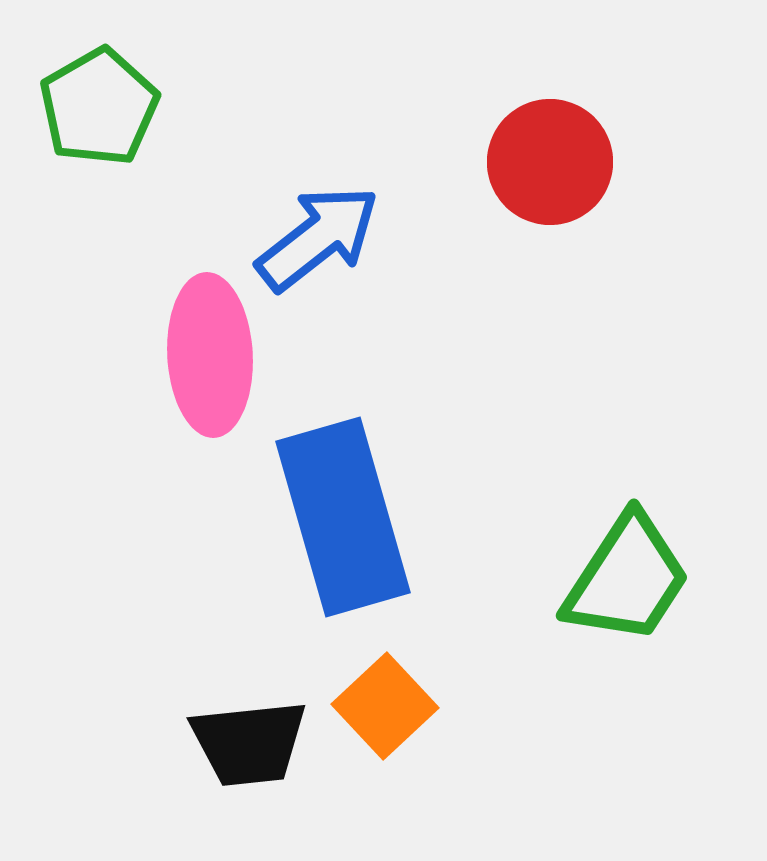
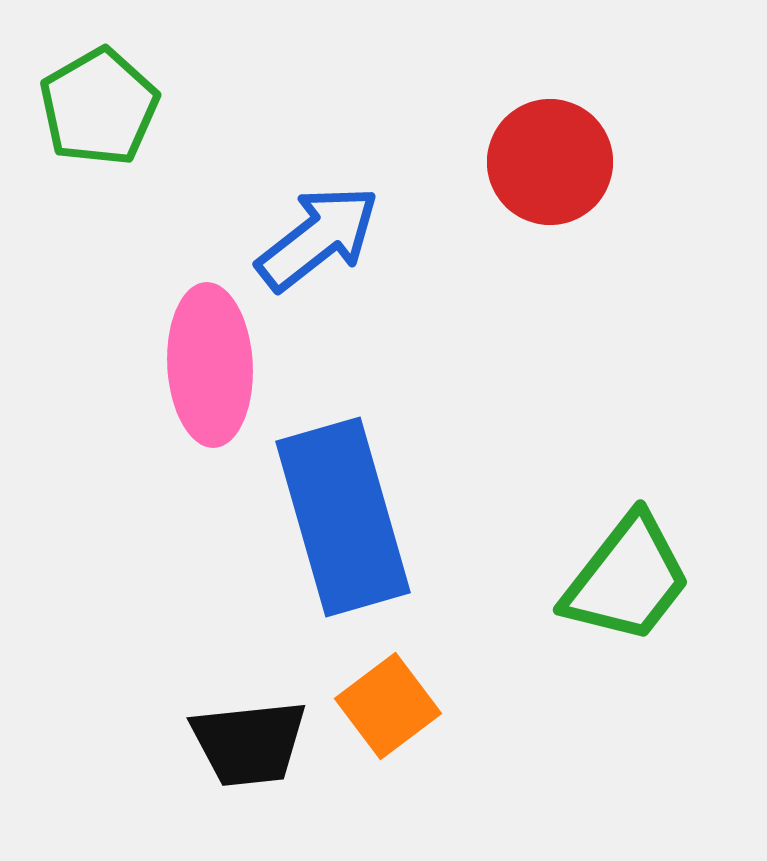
pink ellipse: moved 10 px down
green trapezoid: rotated 5 degrees clockwise
orange square: moved 3 px right; rotated 6 degrees clockwise
